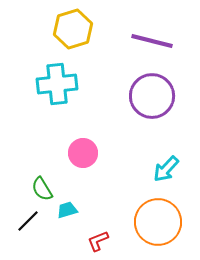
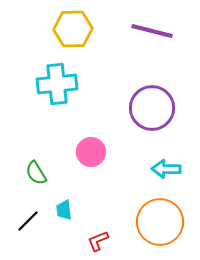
yellow hexagon: rotated 15 degrees clockwise
purple line: moved 10 px up
purple circle: moved 12 px down
pink circle: moved 8 px right, 1 px up
cyan arrow: rotated 48 degrees clockwise
green semicircle: moved 6 px left, 16 px up
cyan trapezoid: moved 3 px left; rotated 80 degrees counterclockwise
orange circle: moved 2 px right
